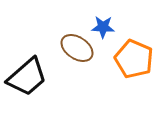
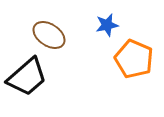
blue star: moved 4 px right, 2 px up; rotated 15 degrees counterclockwise
brown ellipse: moved 28 px left, 13 px up
